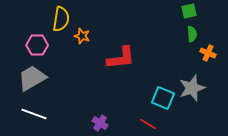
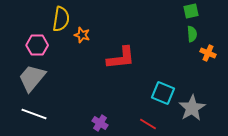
green square: moved 2 px right
orange star: moved 1 px up
gray trapezoid: rotated 20 degrees counterclockwise
gray star: moved 20 px down; rotated 12 degrees counterclockwise
cyan square: moved 5 px up
